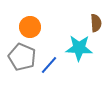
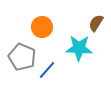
brown semicircle: rotated 144 degrees counterclockwise
orange circle: moved 12 px right
blue line: moved 2 px left, 5 px down
